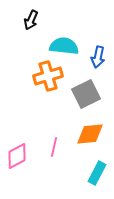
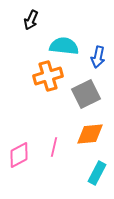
pink diamond: moved 2 px right, 1 px up
